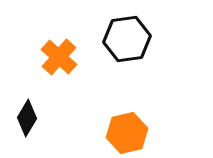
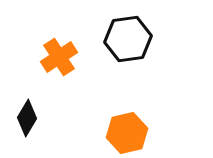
black hexagon: moved 1 px right
orange cross: rotated 15 degrees clockwise
